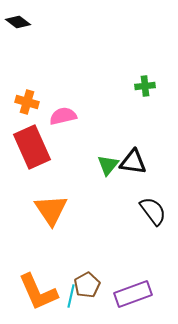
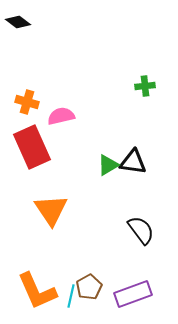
pink semicircle: moved 2 px left
green triangle: rotated 20 degrees clockwise
black semicircle: moved 12 px left, 19 px down
brown pentagon: moved 2 px right, 2 px down
orange L-shape: moved 1 px left, 1 px up
